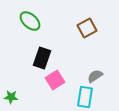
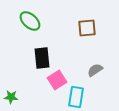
brown square: rotated 24 degrees clockwise
black rectangle: rotated 25 degrees counterclockwise
gray semicircle: moved 6 px up
pink square: moved 2 px right
cyan rectangle: moved 9 px left
